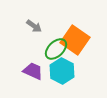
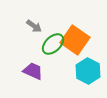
green ellipse: moved 3 px left, 5 px up
cyan hexagon: moved 26 px right
